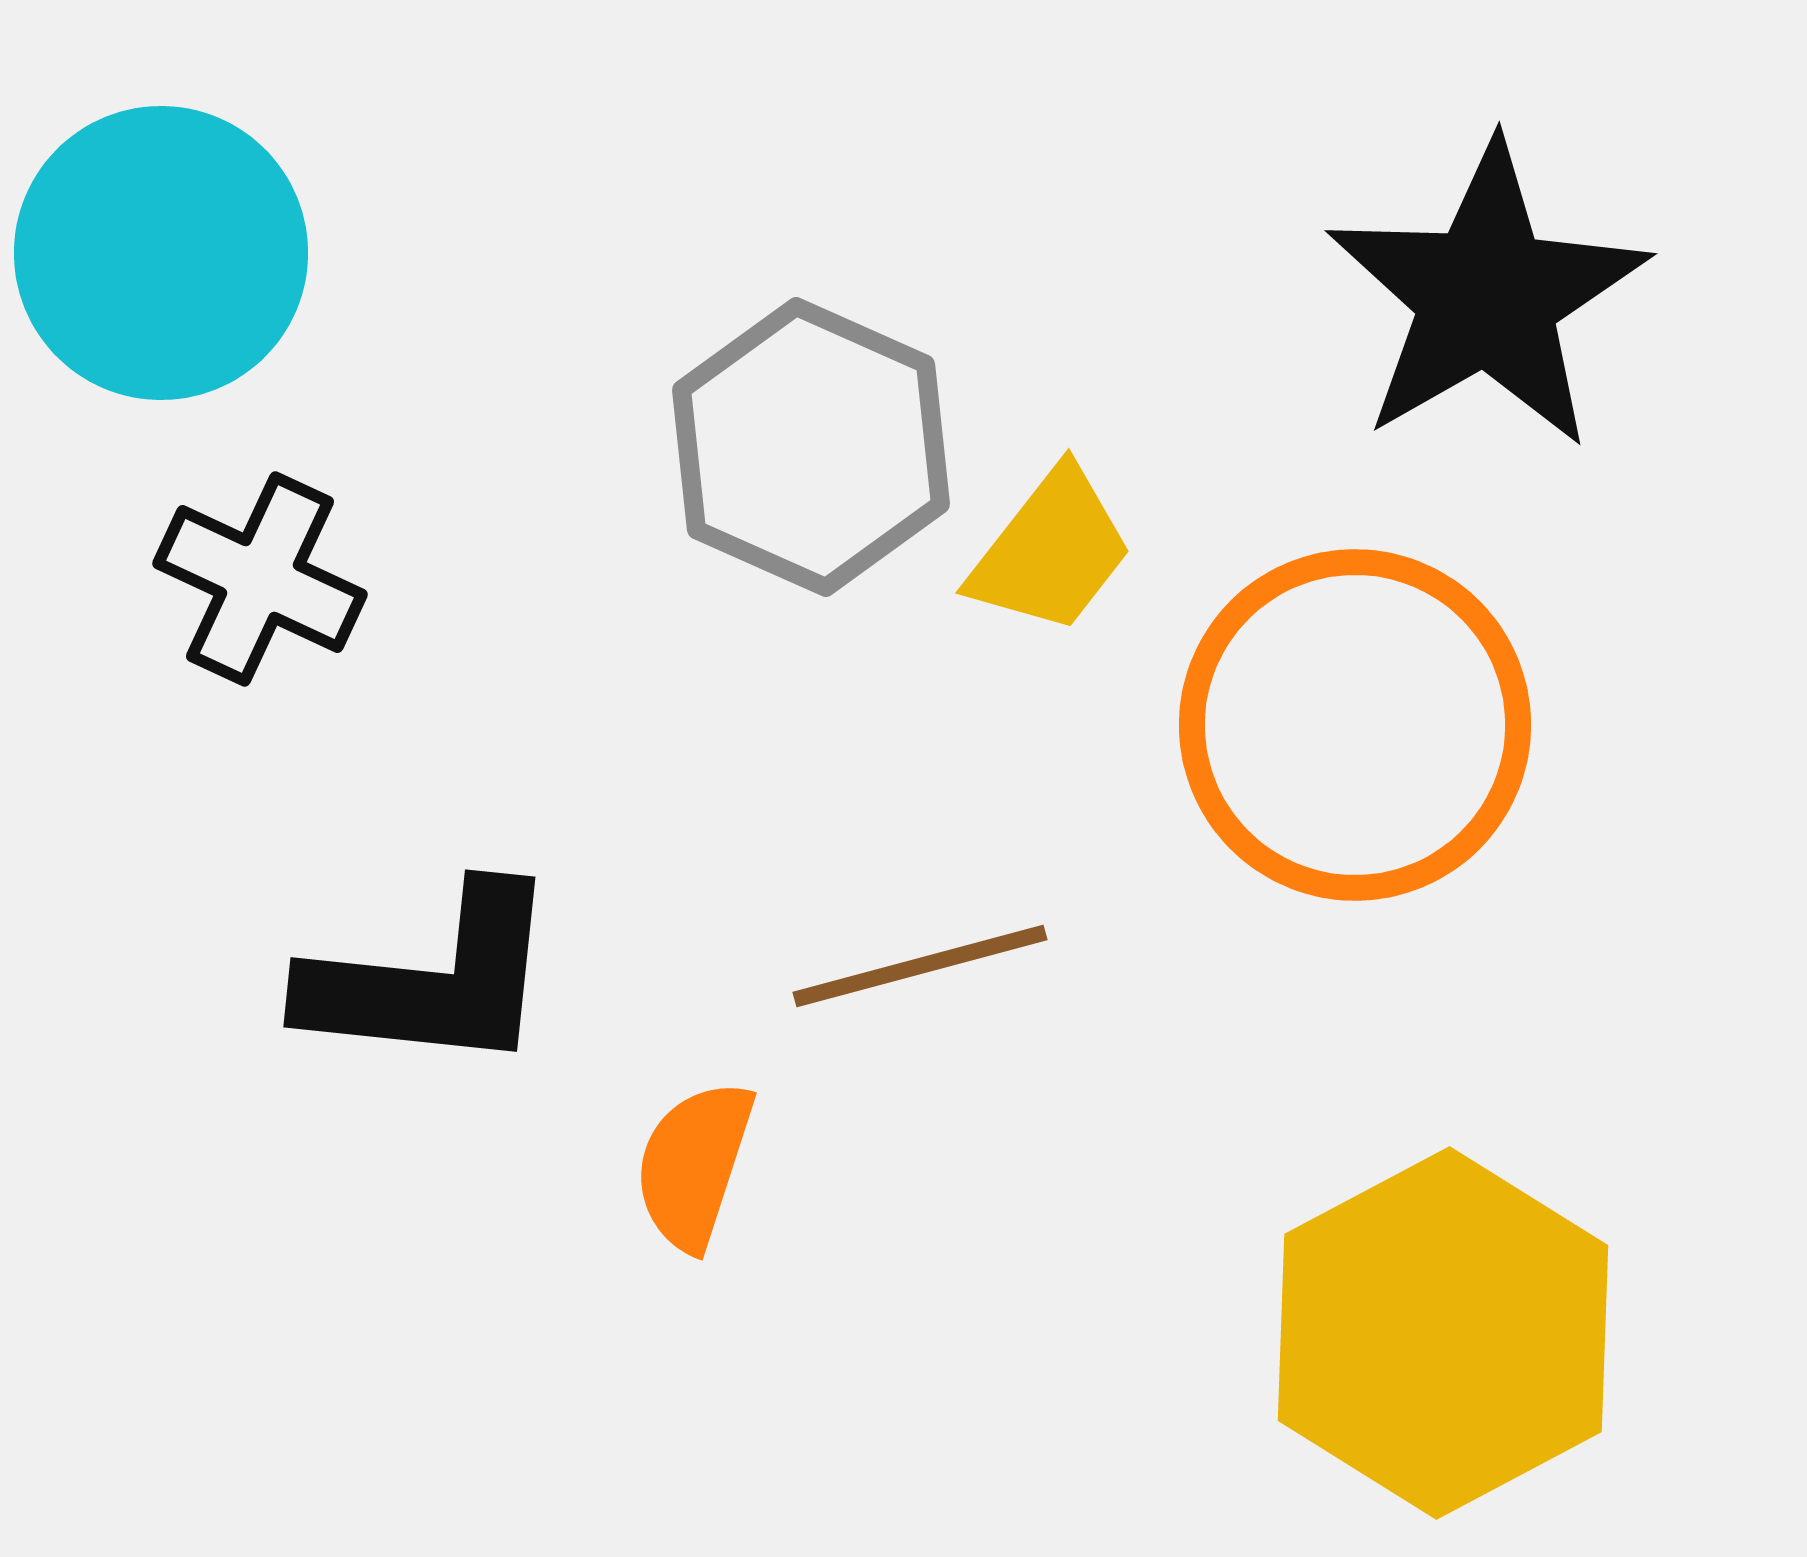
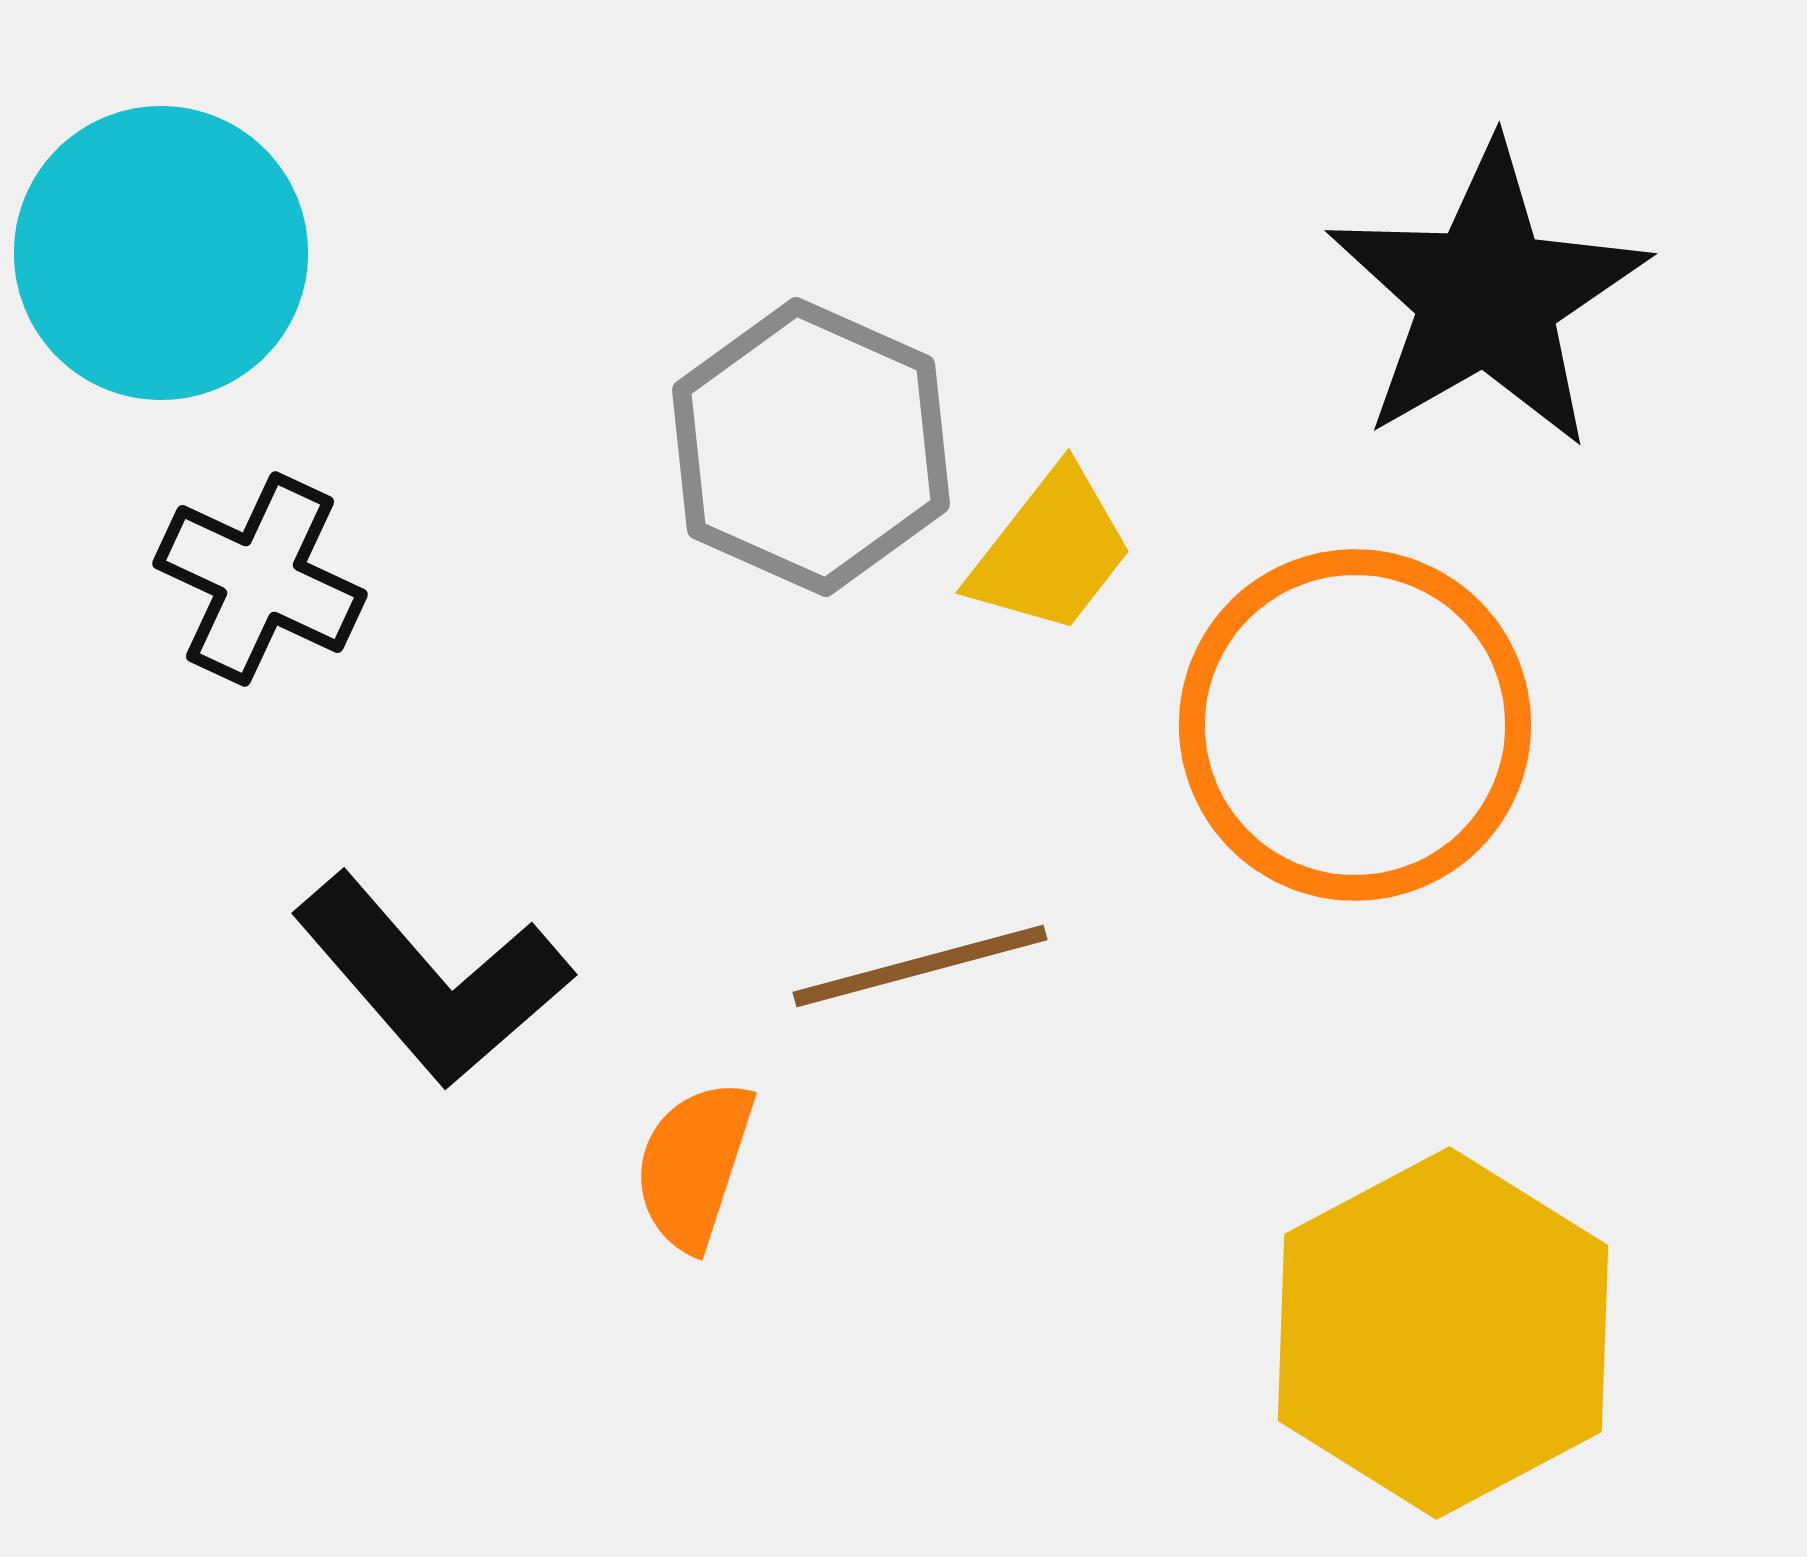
black L-shape: rotated 43 degrees clockwise
